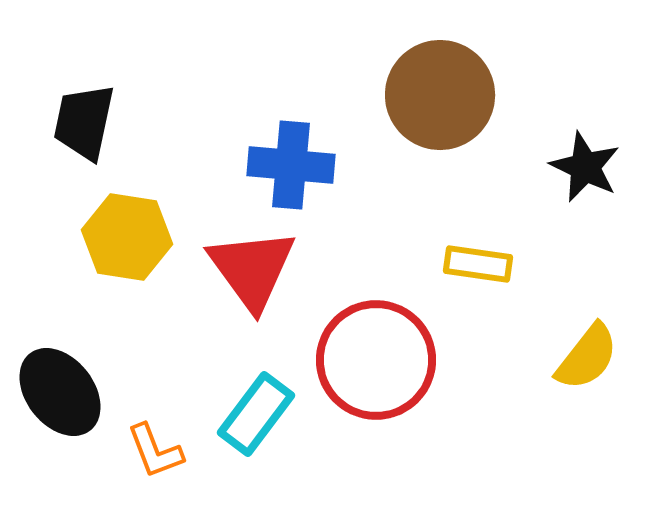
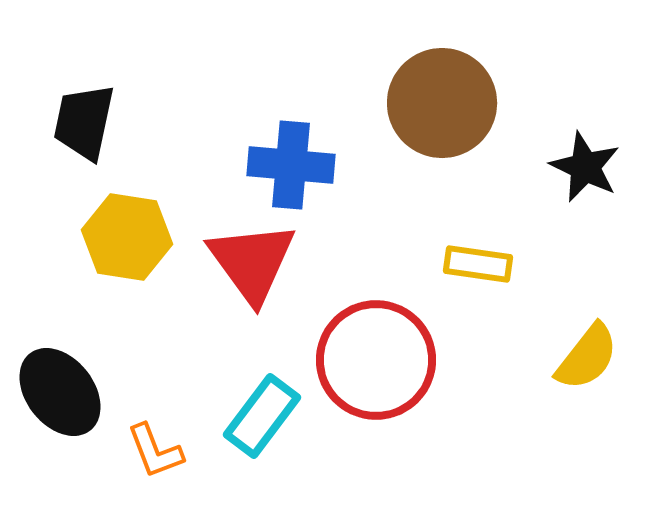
brown circle: moved 2 px right, 8 px down
red triangle: moved 7 px up
cyan rectangle: moved 6 px right, 2 px down
